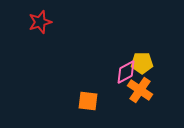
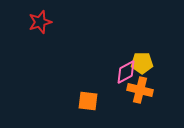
orange cross: rotated 20 degrees counterclockwise
